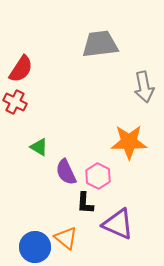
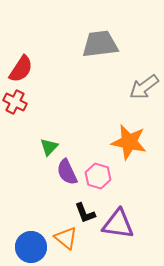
gray arrow: rotated 64 degrees clockwise
orange star: rotated 12 degrees clockwise
green triangle: moved 10 px right; rotated 42 degrees clockwise
purple semicircle: moved 1 px right
pink hexagon: rotated 10 degrees counterclockwise
black L-shape: moved 10 px down; rotated 25 degrees counterclockwise
purple triangle: rotated 16 degrees counterclockwise
blue circle: moved 4 px left
